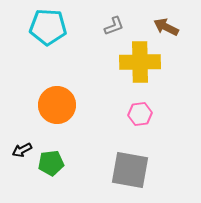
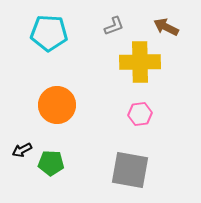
cyan pentagon: moved 1 px right, 6 px down
green pentagon: rotated 10 degrees clockwise
